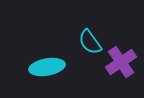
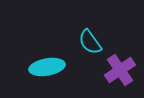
purple cross: moved 1 px left, 8 px down
